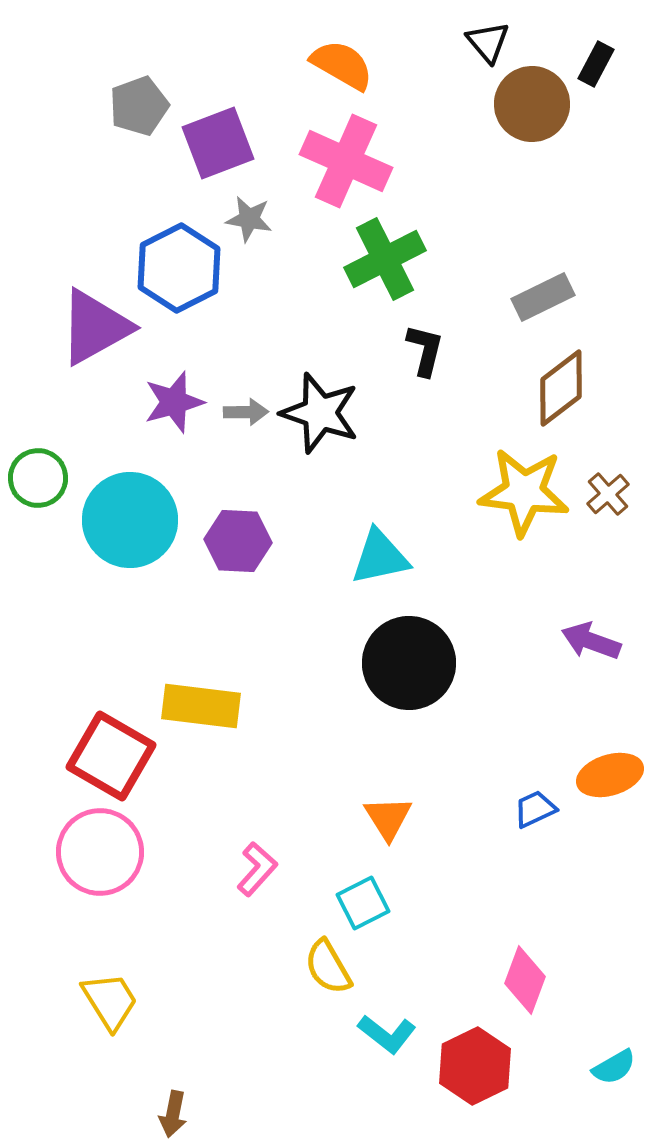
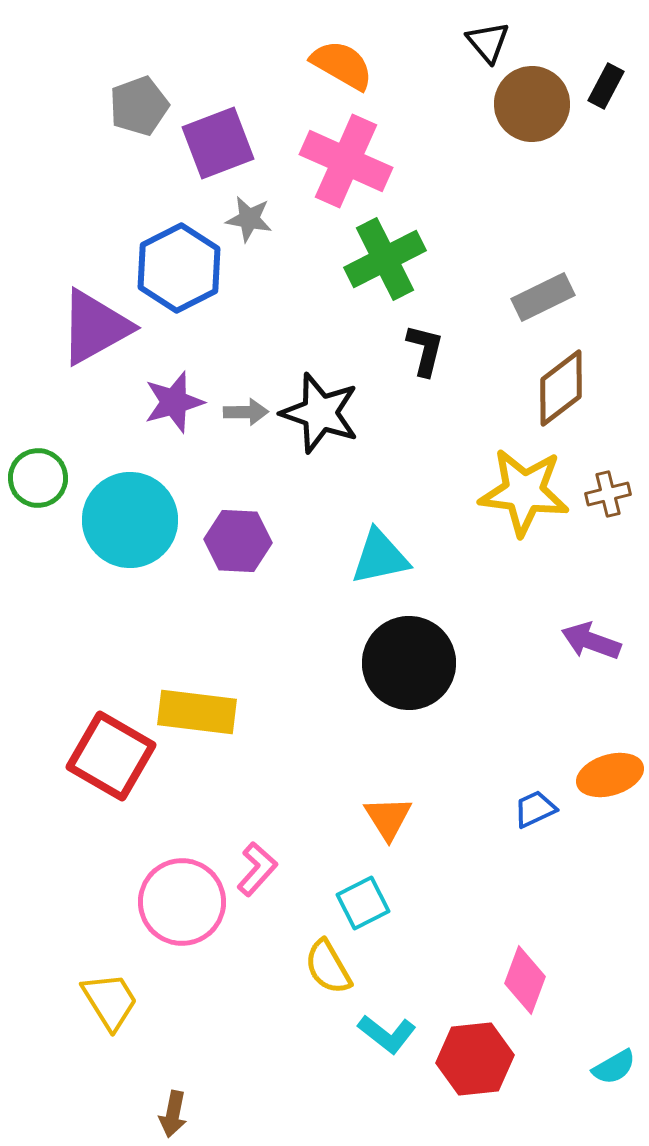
black rectangle: moved 10 px right, 22 px down
brown cross: rotated 27 degrees clockwise
yellow rectangle: moved 4 px left, 6 px down
pink circle: moved 82 px right, 50 px down
red hexagon: moved 7 px up; rotated 20 degrees clockwise
